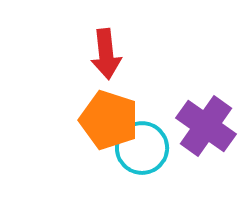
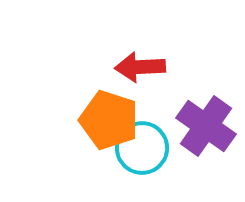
red arrow: moved 34 px right, 13 px down; rotated 93 degrees clockwise
